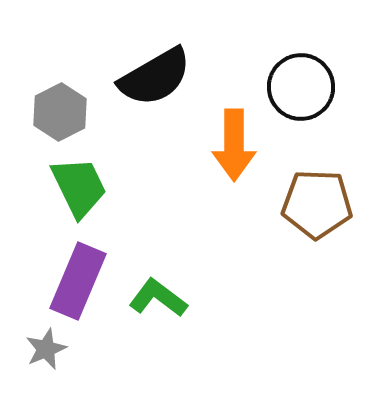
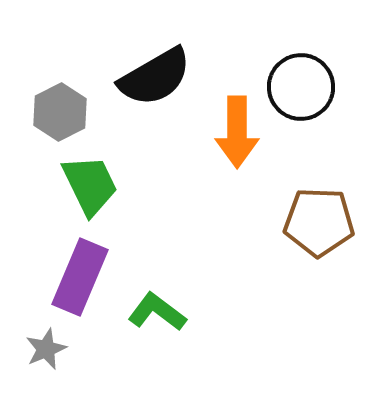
orange arrow: moved 3 px right, 13 px up
green trapezoid: moved 11 px right, 2 px up
brown pentagon: moved 2 px right, 18 px down
purple rectangle: moved 2 px right, 4 px up
green L-shape: moved 1 px left, 14 px down
